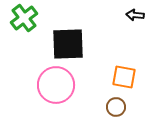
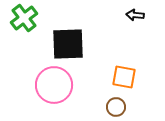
pink circle: moved 2 px left
